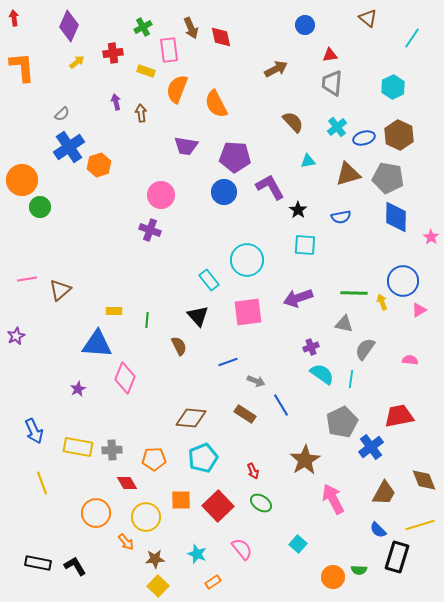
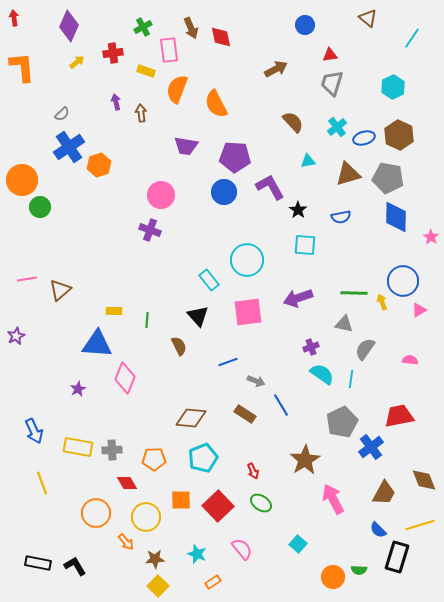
gray trapezoid at (332, 83): rotated 12 degrees clockwise
